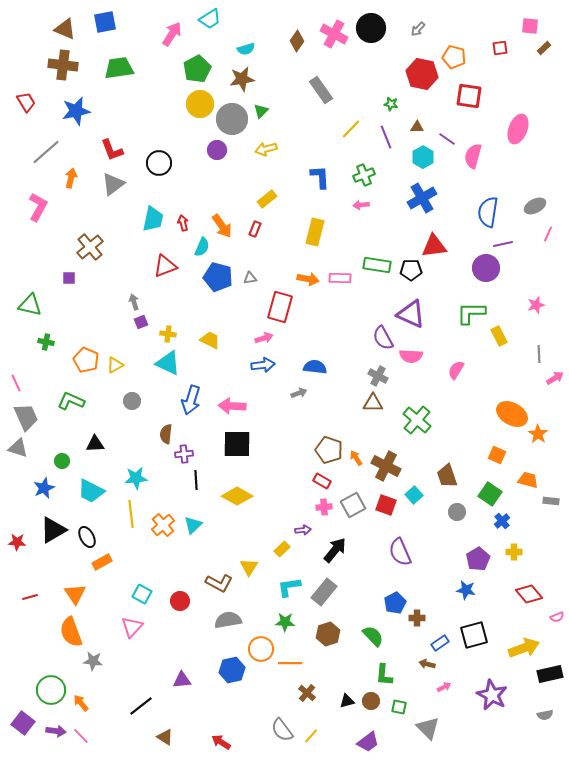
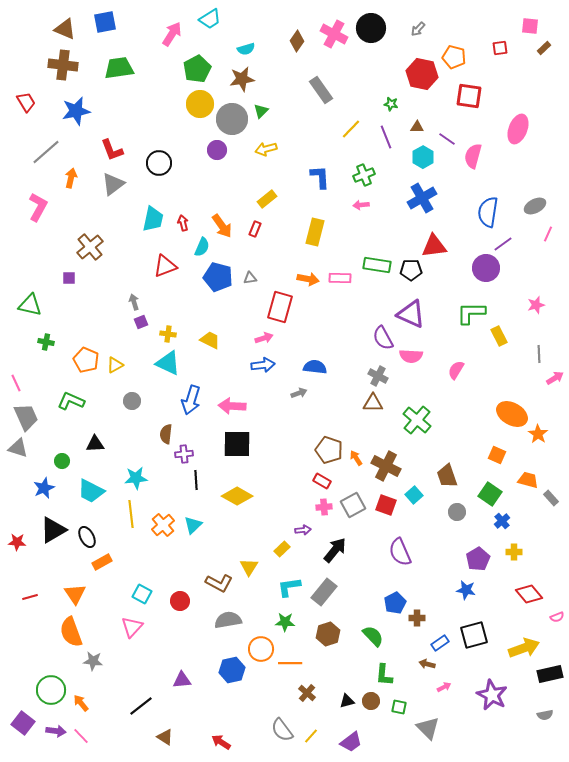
purple line at (503, 244): rotated 24 degrees counterclockwise
gray rectangle at (551, 501): moved 3 px up; rotated 42 degrees clockwise
purple trapezoid at (368, 742): moved 17 px left
